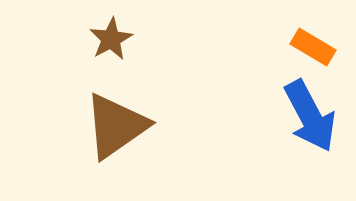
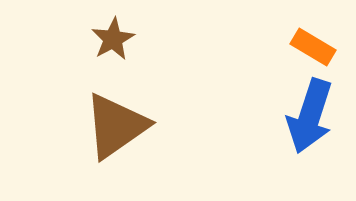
brown star: moved 2 px right
blue arrow: rotated 46 degrees clockwise
